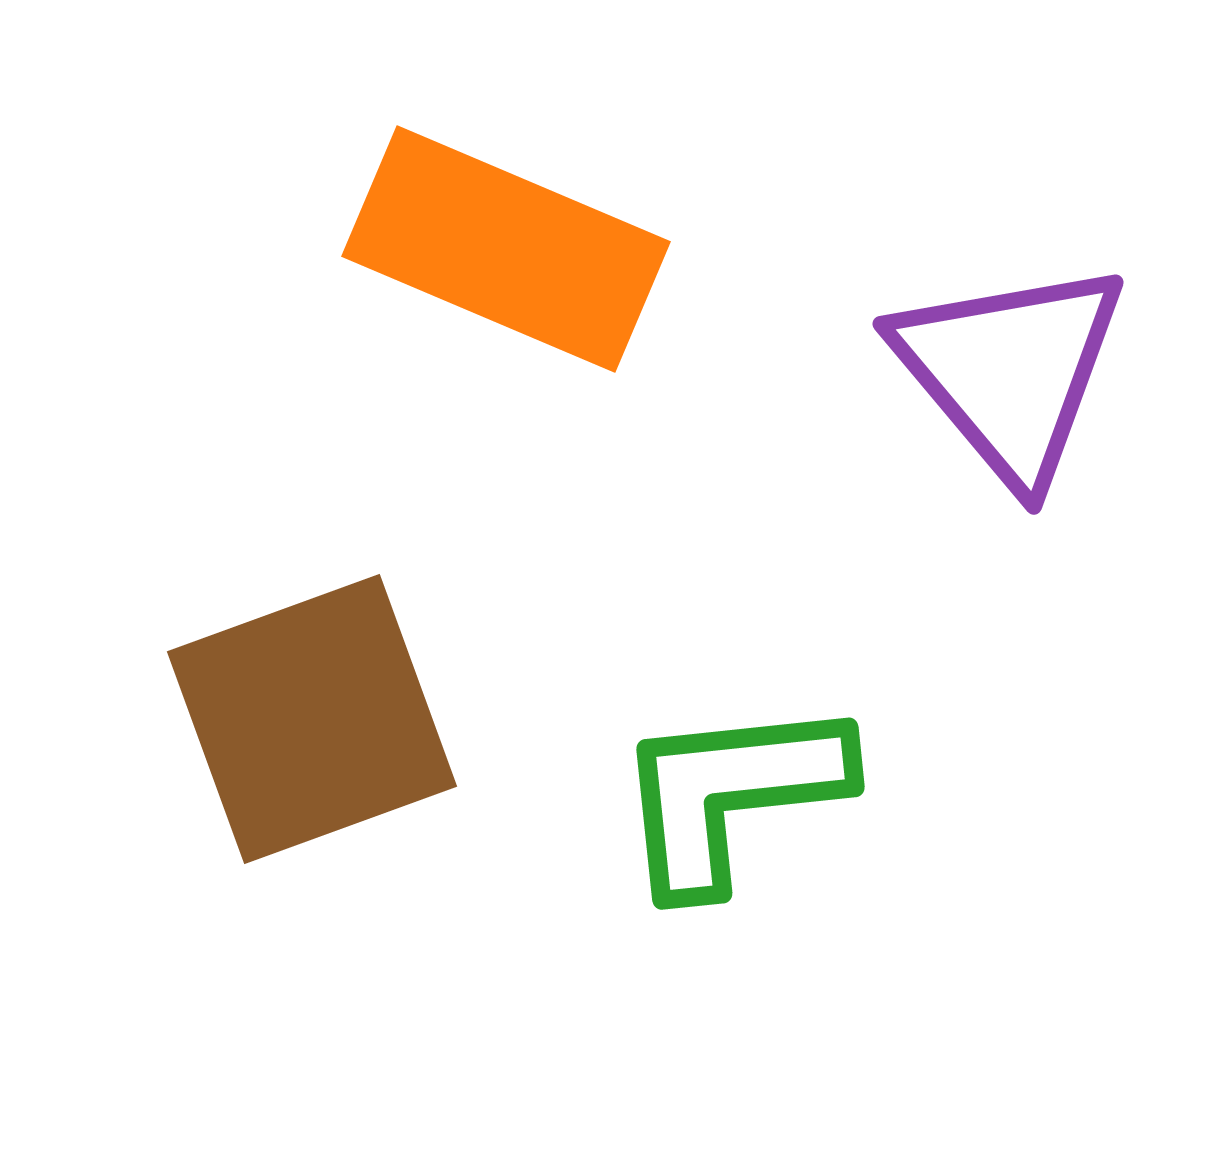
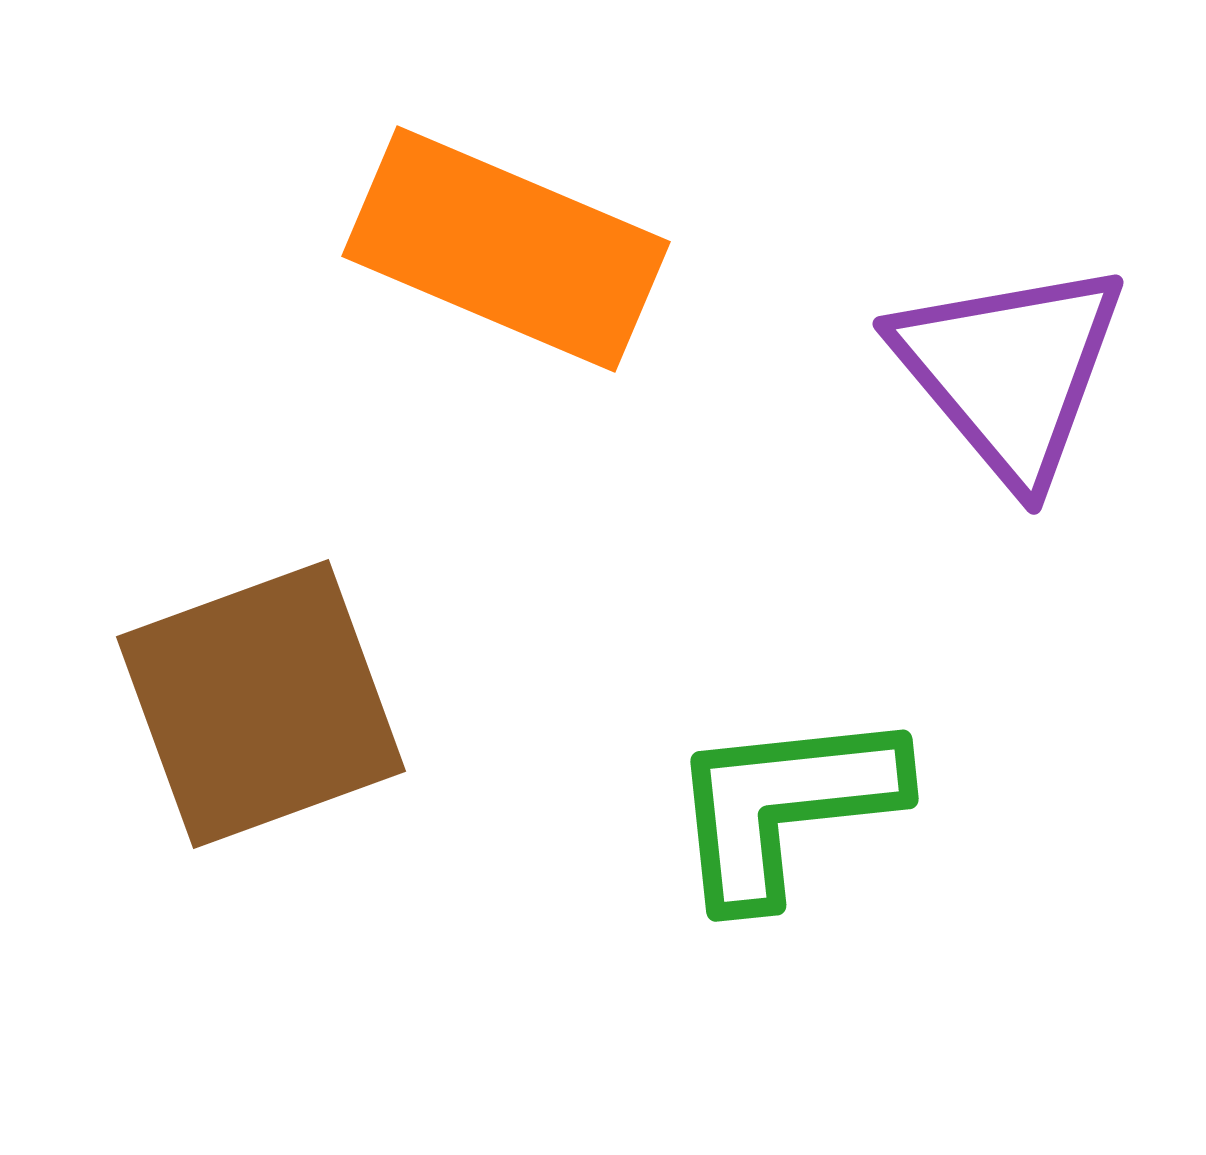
brown square: moved 51 px left, 15 px up
green L-shape: moved 54 px right, 12 px down
